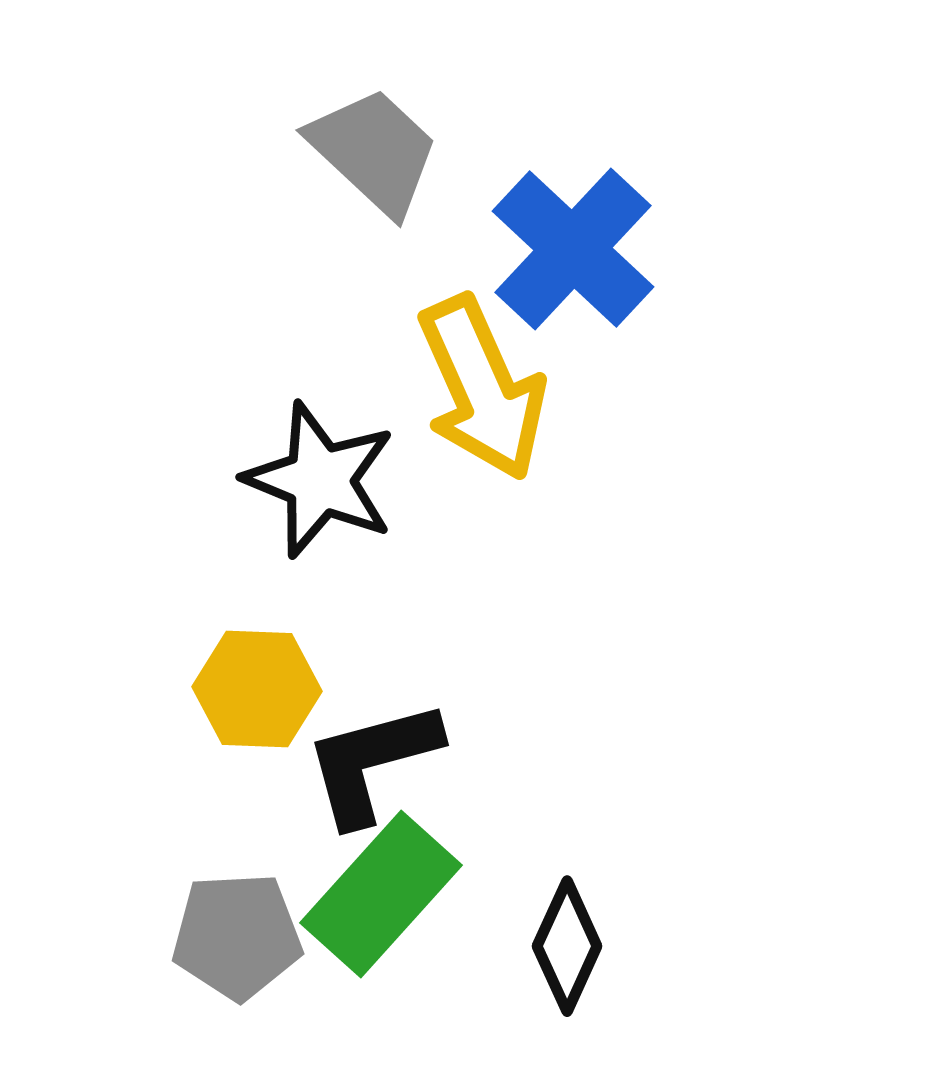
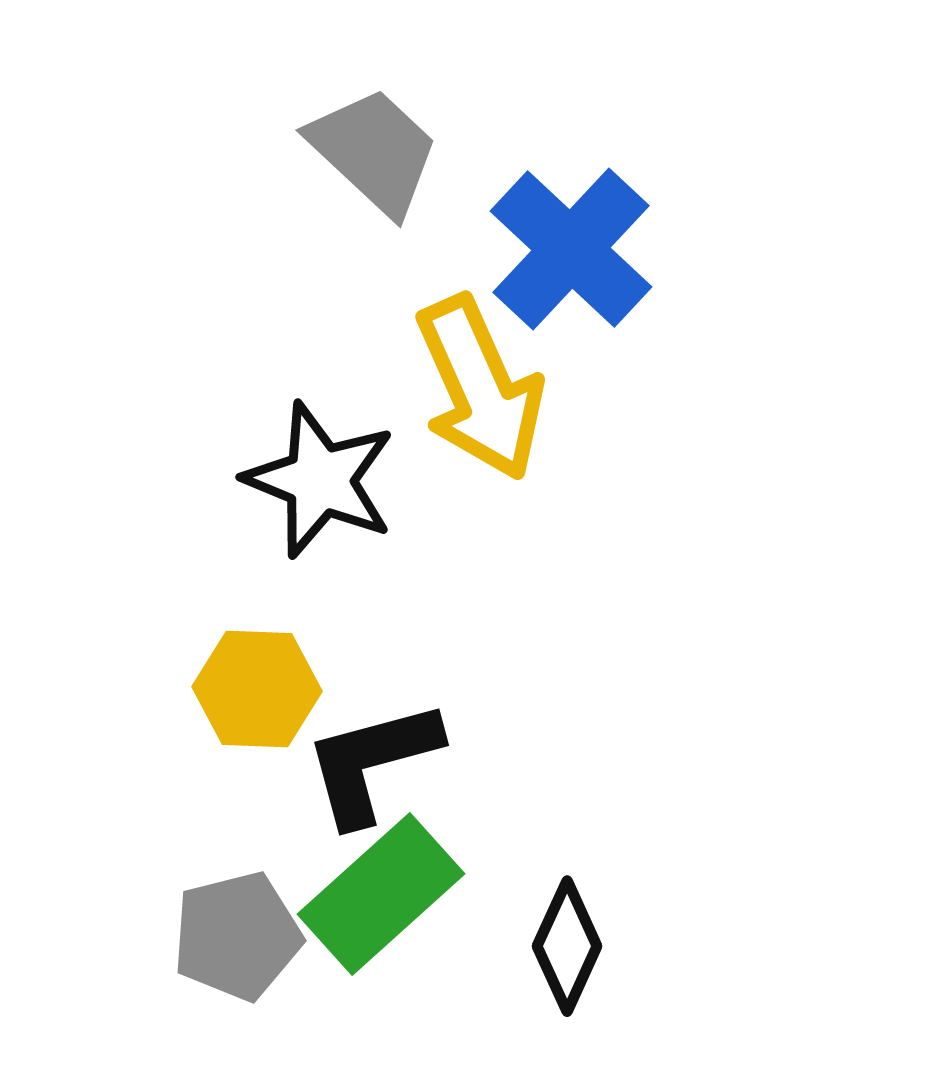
blue cross: moved 2 px left
yellow arrow: moved 2 px left
green rectangle: rotated 6 degrees clockwise
gray pentagon: rotated 11 degrees counterclockwise
